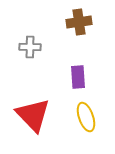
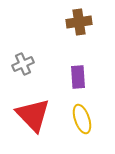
gray cross: moved 7 px left, 17 px down; rotated 25 degrees counterclockwise
yellow ellipse: moved 4 px left, 2 px down
